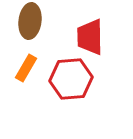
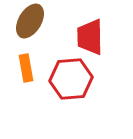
brown ellipse: rotated 24 degrees clockwise
orange rectangle: rotated 40 degrees counterclockwise
